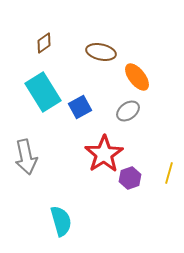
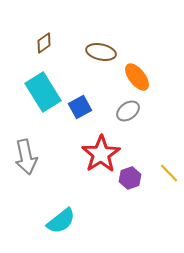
red star: moved 3 px left
yellow line: rotated 60 degrees counterclockwise
cyan semicircle: rotated 68 degrees clockwise
